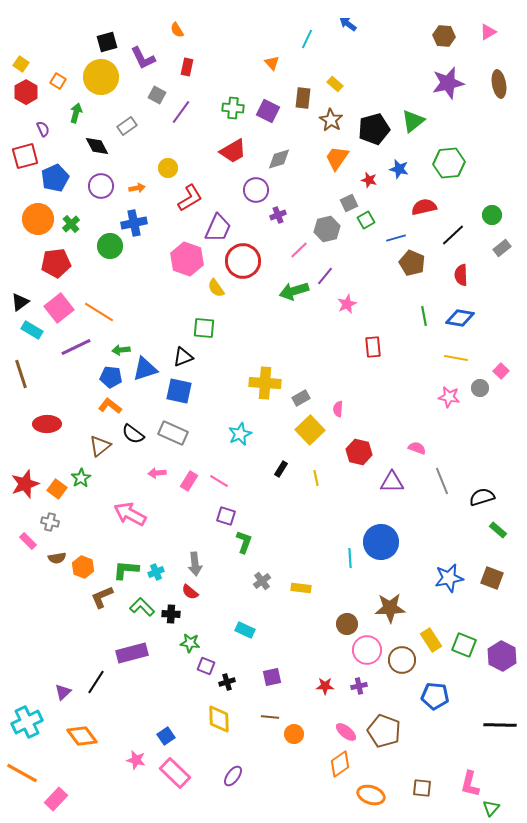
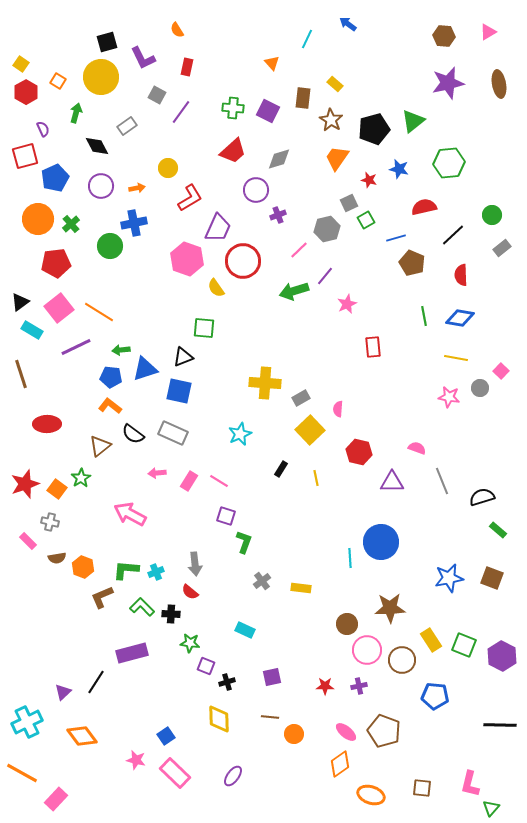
red trapezoid at (233, 151): rotated 12 degrees counterclockwise
